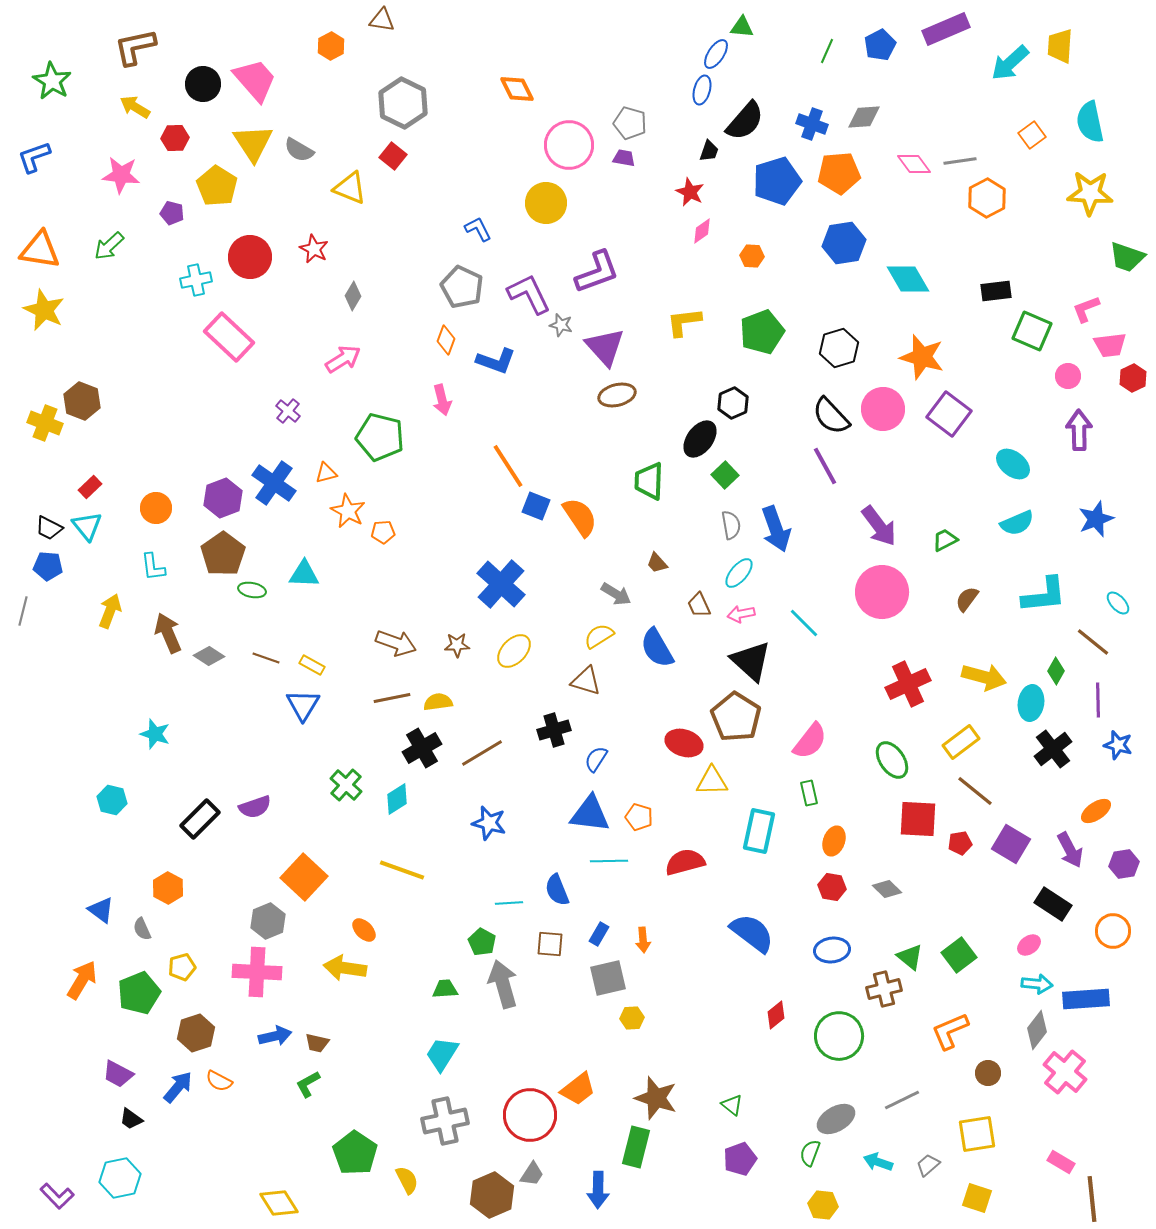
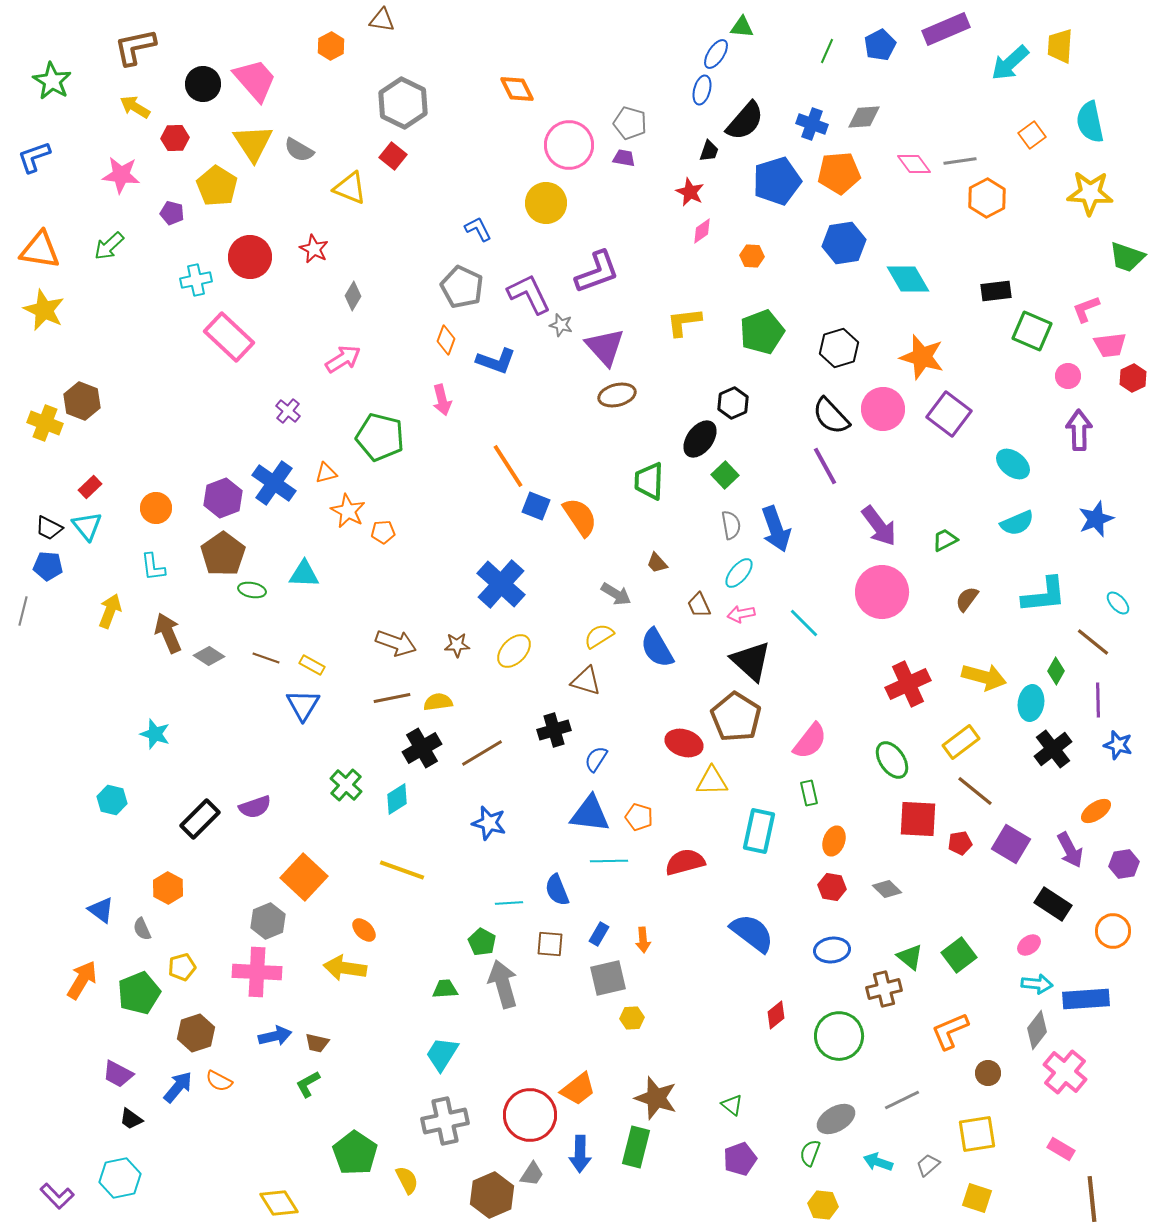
pink rectangle at (1061, 1162): moved 13 px up
blue arrow at (598, 1190): moved 18 px left, 36 px up
